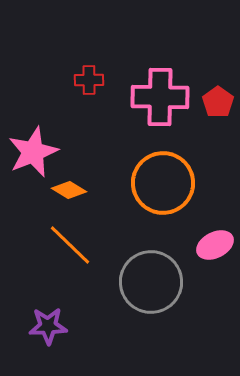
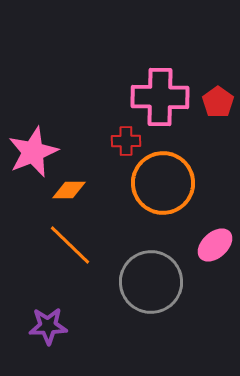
red cross: moved 37 px right, 61 px down
orange diamond: rotated 32 degrees counterclockwise
pink ellipse: rotated 15 degrees counterclockwise
